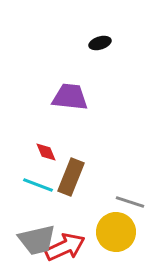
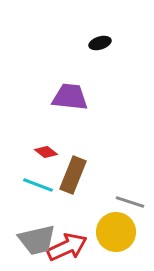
red diamond: rotated 30 degrees counterclockwise
brown rectangle: moved 2 px right, 2 px up
red arrow: moved 2 px right
